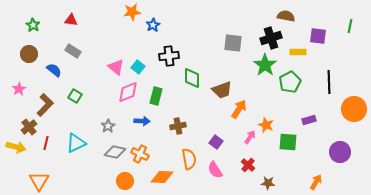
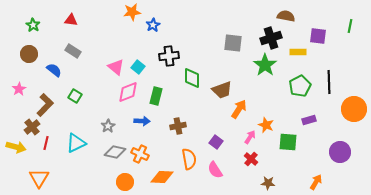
green pentagon at (290, 82): moved 10 px right, 4 px down
brown cross at (29, 127): moved 3 px right
red cross at (248, 165): moved 3 px right, 6 px up
orange triangle at (39, 181): moved 3 px up
orange circle at (125, 181): moved 1 px down
